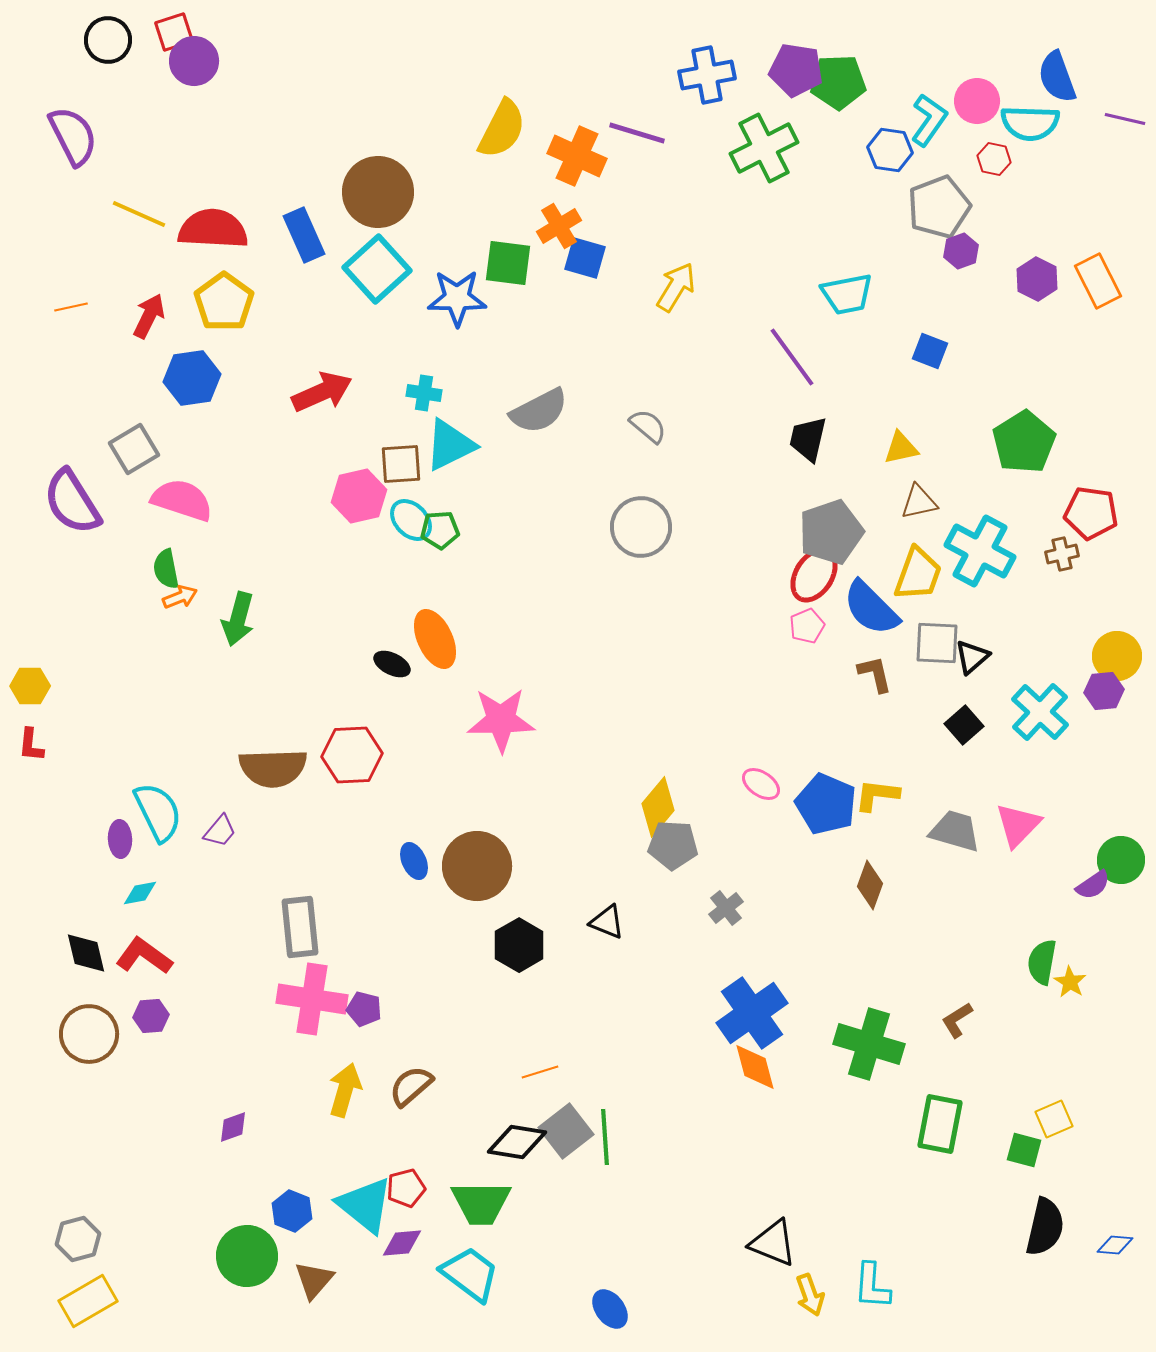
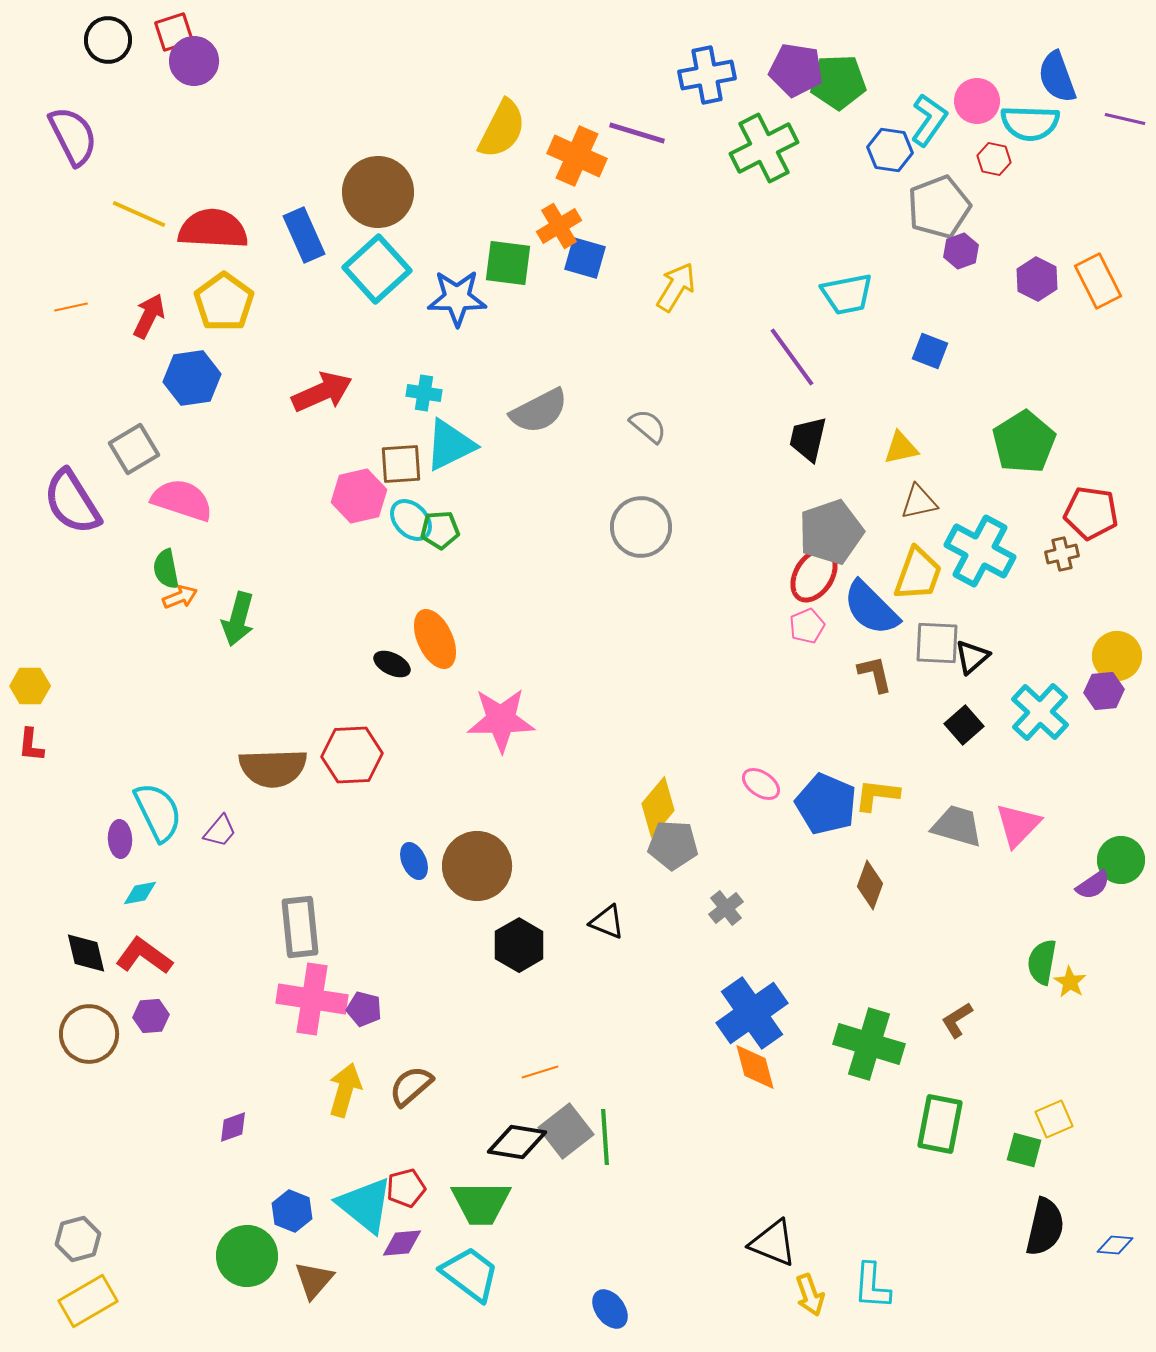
gray trapezoid at (955, 831): moved 2 px right, 5 px up
